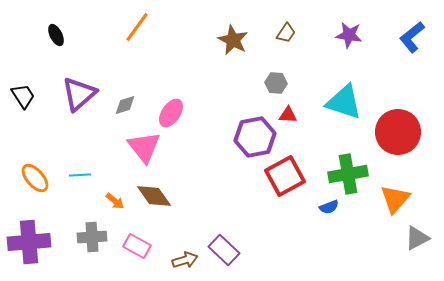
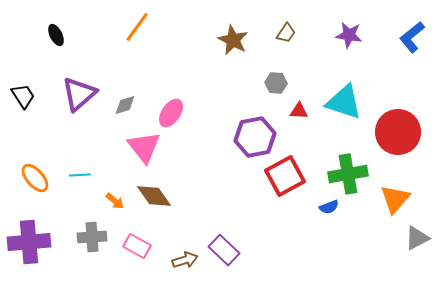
red triangle: moved 11 px right, 4 px up
